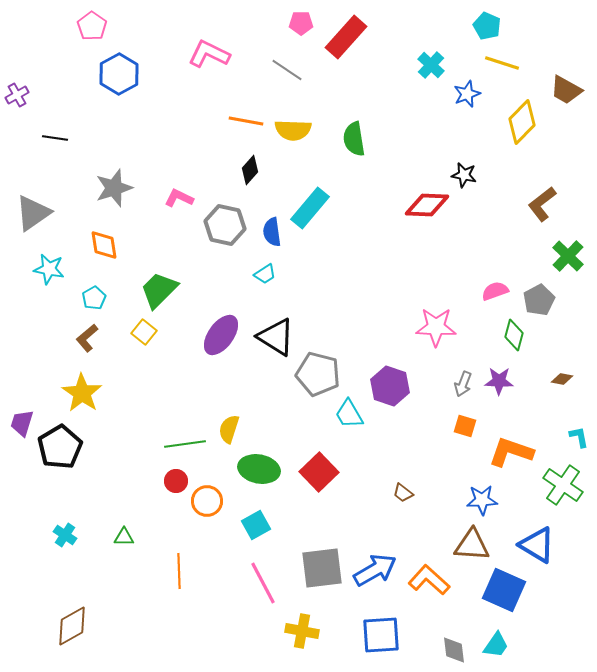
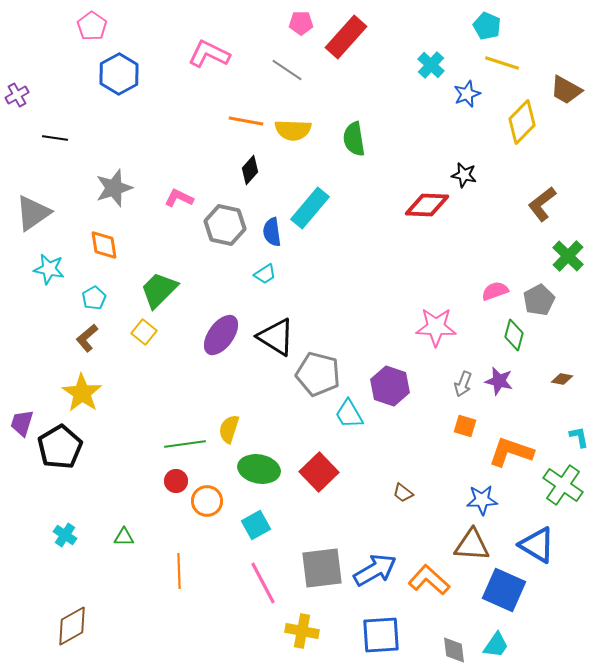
purple star at (499, 381): rotated 12 degrees clockwise
